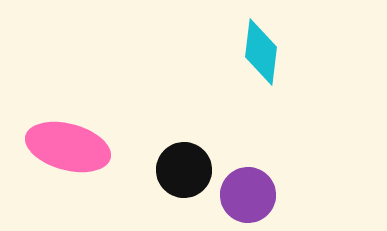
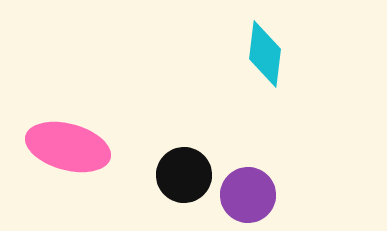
cyan diamond: moved 4 px right, 2 px down
black circle: moved 5 px down
